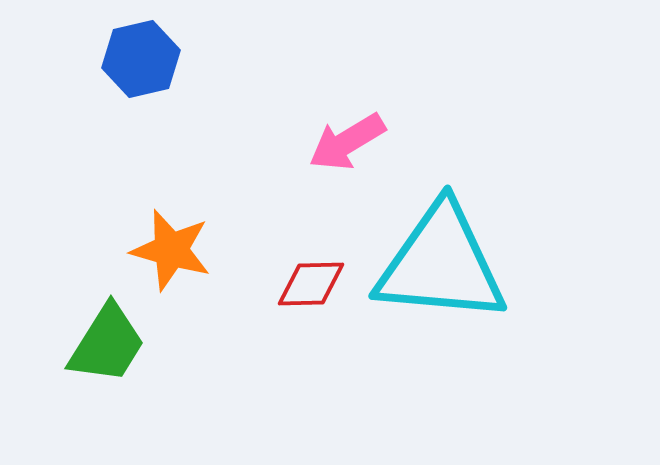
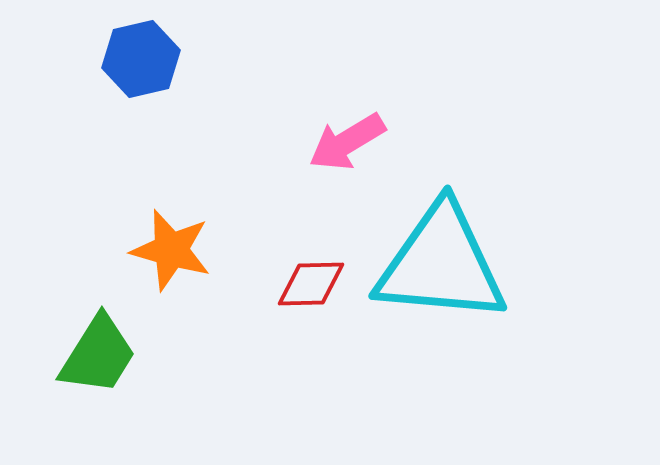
green trapezoid: moved 9 px left, 11 px down
